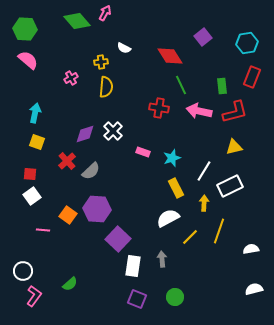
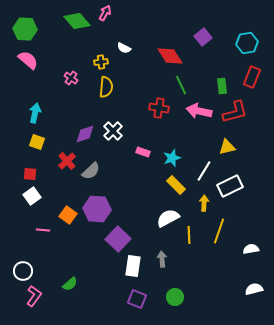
pink cross at (71, 78): rotated 24 degrees counterclockwise
yellow triangle at (234, 147): moved 7 px left
yellow rectangle at (176, 188): moved 3 px up; rotated 18 degrees counterclockwise
yellow line at (190, 237): moved 1 px left, 2 px up; rotated 48 degrees counterclockwise
